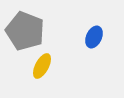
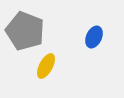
yellow ellipse: moved 4 px right
